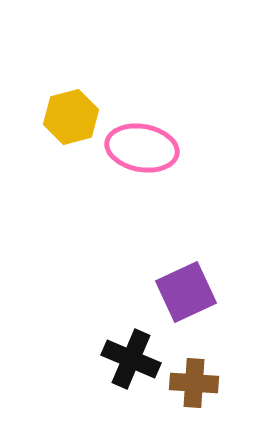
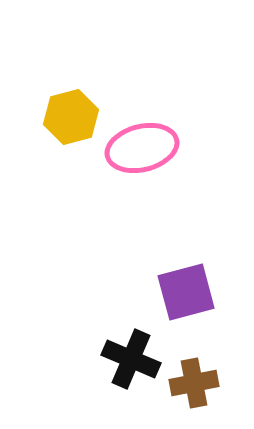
pink ellipse: rotated 24 degrees counterclockwise
purple square: rotated 10 degrees clockwise
brown cross: rotated 15 degrees counterclockwise
